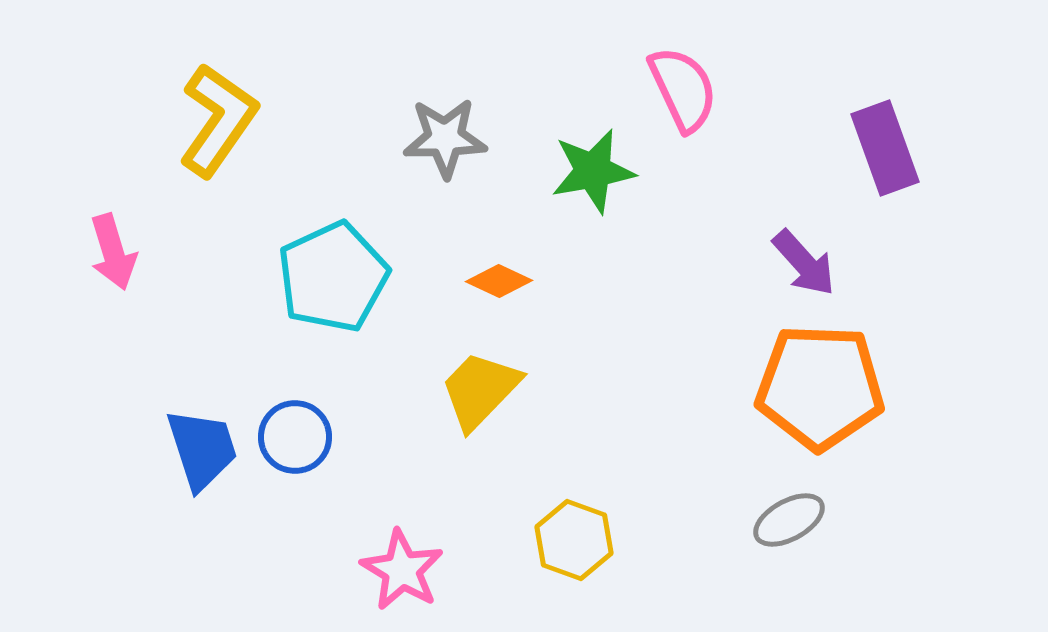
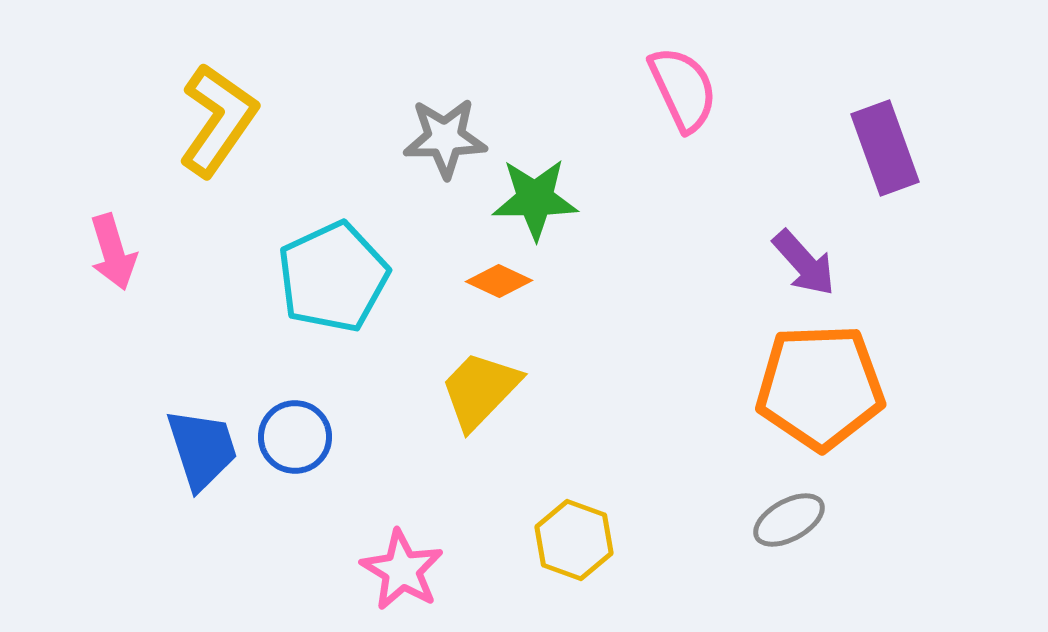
green star: moved 58 px left, 28 px down; rotated 10 degrees clockwise
orange pentagon: rotated 4 degrees counterclockwise
